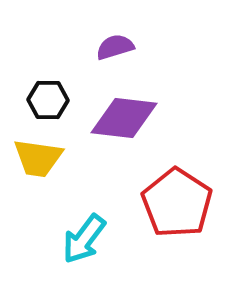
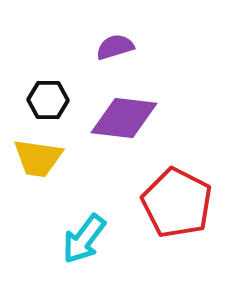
red pentagon: rotated 6 degrees counterclockwise
